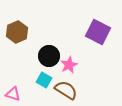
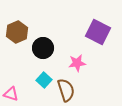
black circle: moved 6 px left, 8 px up
pink star: moved 8 px right, 2 px up; rotated 18 degrees clockwise
cyan square: rotated 14 degrees clockwise
brown semicircle: rotated 40 degrees clockwise
pink triangle: moved 2 px left
